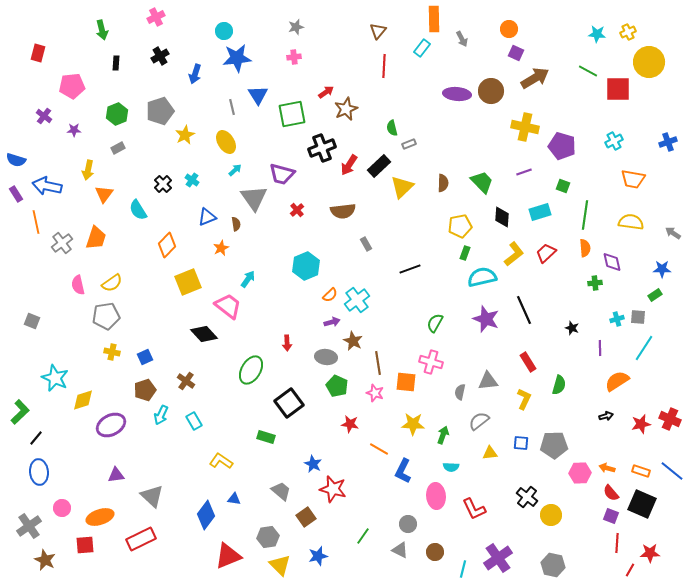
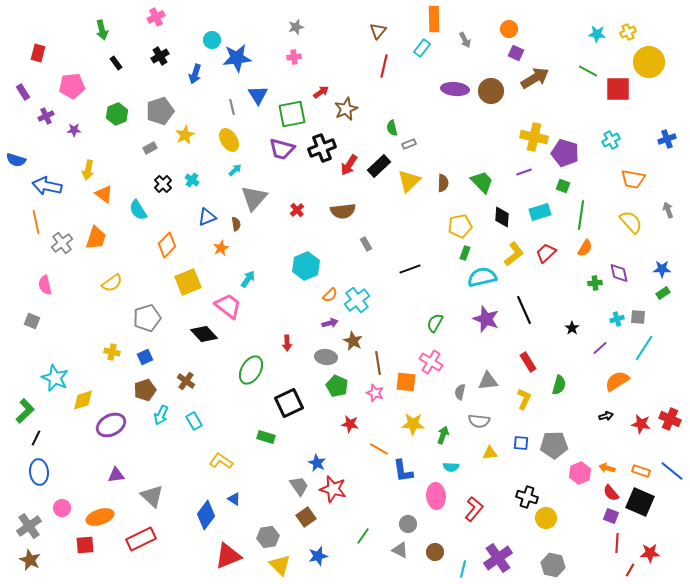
cyan circle at (224, 31): moved 12 px left, 9 px down
gray arrow at (462, 39): moved 3 px right, 1 px down
black rectangle at (116, 63): rotated 40 degrees counterclockwise
red line at (384, 66): rotated 10 degrees clockwise
red arrow at (326, 92): moved 5 px left
purple ellipse at (457, 94): moved 2 px left, 5 px up
purple cross at (44, 116): moved 2 px right; rotated 28 degrees clockwise
yellow cross at (525, 127): moved 9 px right, 10 px down
cyan cross at (614, 141): moved 3 px left, 1 px up
yellow ellipse at (226, 142): moved 3 px right, 2 px up
blue cross at (668, 142): moved 1 px left, 3 px up
purple pentagon at (562, 146): moved 3 px right, 7 px down
gray rectangle at (118, 148): moved 32 px right
purple trapezoid at (282, 174): moved 25 px up
yellow triangle at (402, 187): moved 7 px right, 6 px up
purple rectangle at (16, 194): moved 7 px right, 102 px up
orange triangle at (104, 194): rotated 30 degrees counterclockwise
gray triangle at (254, 198): rotated 16 degrees clockwise
green line at (585, 215): moved 4 px left
yellow semicircle at (631, 222): rotated 40 degrees clockwise
gray arrow at (673, 233): moved 5 px left, 23 px up; rotated 35 degrees clockwise
orange semicircle at (585, 248): rotated 36 degrees clockwise
purple diamond at (612, 262): moved 7 px right, 11 px down
pink semicircle at (78, 285): moved 33 px left
green rectangle at (655, 295): moved 8 px right, 2 px up
gray pentagon at (106, 316): moved 41 px right, 2 px down; rotated 8 degrees counterclockwise
purple arrow at (332, 322): moved 2 px left, 1 px down
black star at (572, 328): rotated 16 degrees clockwise
purple line at (600, 348): rotated 49 degrees clockwise
pink cross at (431, 362): rotated 15 degrees clockwise
black square at (289, 403): rotated 12 degrees clockwise
green L-shape at (20, 412): moved 5 px right, 1 px up
gray semicircle at (479, 421): rotated 135 degrees counterclockwise
red star at (641, 424): rotated 24 degrees clockwise
black line at (36, 438): rotated 14 degrees counterclockwise
blue star at (313, 464): moved 4 px right, 1 px up
blue L-shape at (403, 471): rotated 35 degrees counterclockwise
pink hexagon at (580, 473): rotated 20 degrees counterclockwise
gray trapezoid at (281, 491): moved 18 px right, 5 px up; rotated 15 degrees clockwise
black cross at (527, 497): rotated 20 degrees counterclockwise
blue triangle at (234, 499): rotated 24 degrees clockwise
black square at (642, 504): moved 2 px left, 2 px up
red L-shape at (474, 509): rotated 115 degrees counterclockwise
yellow circle at (551, 515): moved 5 px left, 3 px down
brown star at (45, 560): moved 15 px left
